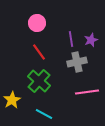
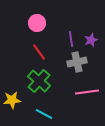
yellow star: rotated 24 degrees clockwise
